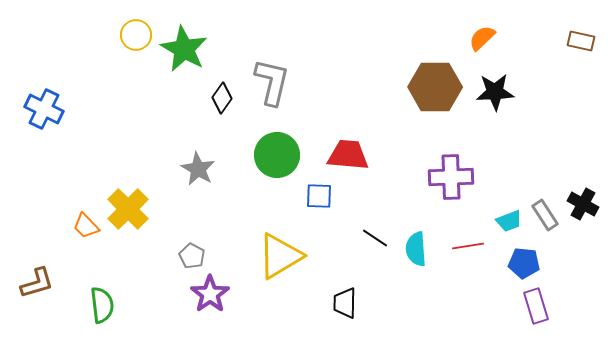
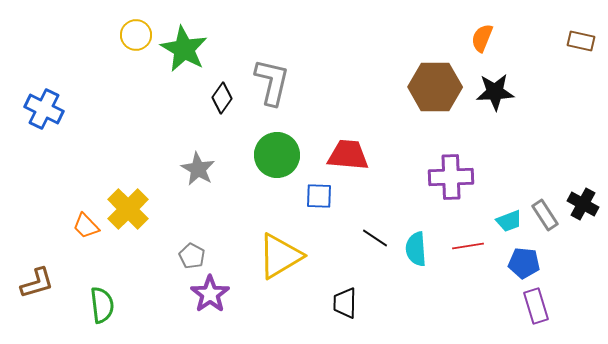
orange semicircle: rotated 24 degrees counterclockwise
